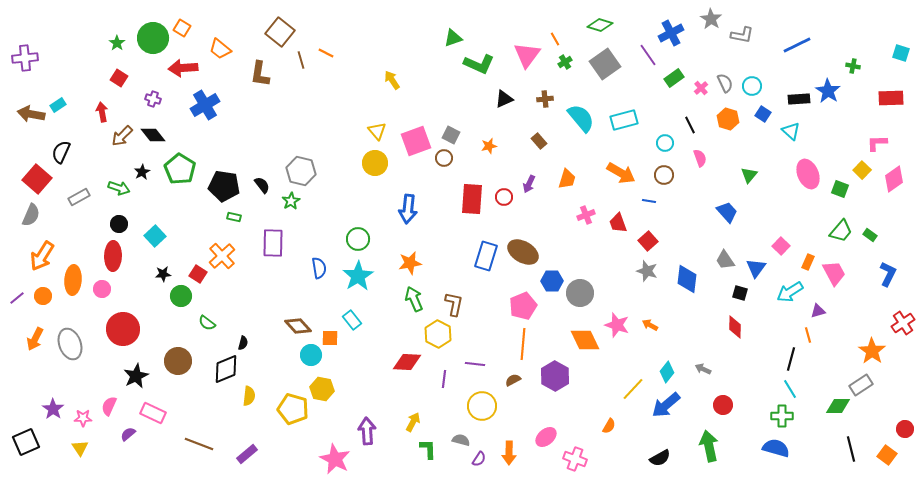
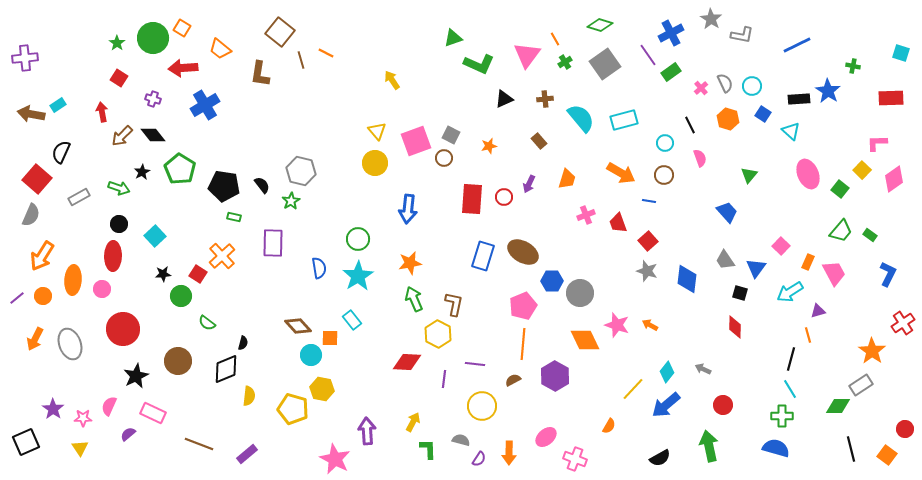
green rectangle at (674, 78): moved 3 px left, 6 px up
green square at (840, 189): rotated 18 degrees clockwise
blue rectangle at (486, 256): moved 3 px left
